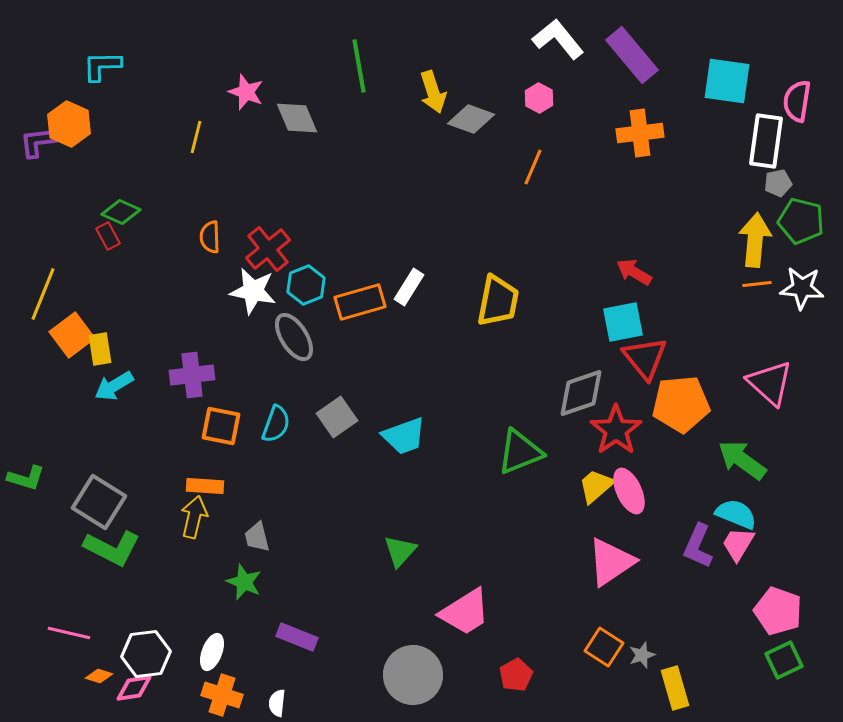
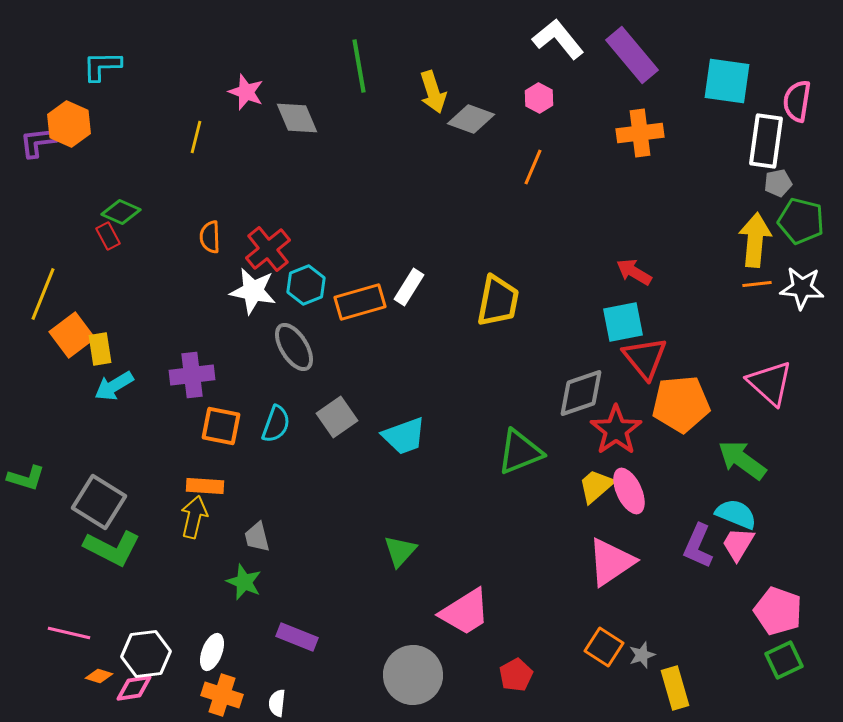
gray ellipse at (294, 337): moved 10 px down
